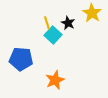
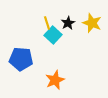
yellow star: moved 10 px down; rotated 12 degrees counterclockwise
black star: rotated 16 degrees clockwise
